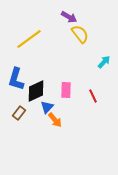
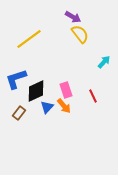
purple arrow: moved 4 px right
blue L-shape: rotated 55 degrees clockwise
pink rectangle: rotated 21 degrees counterclockwise
orange arrow: moved 9 px right, 14 px up
